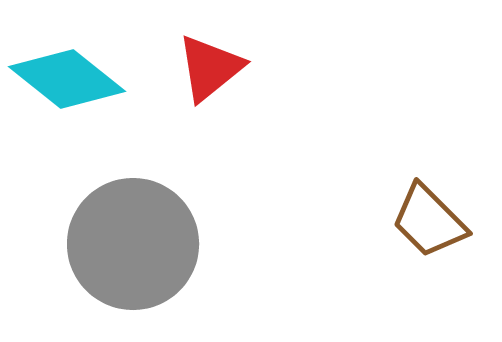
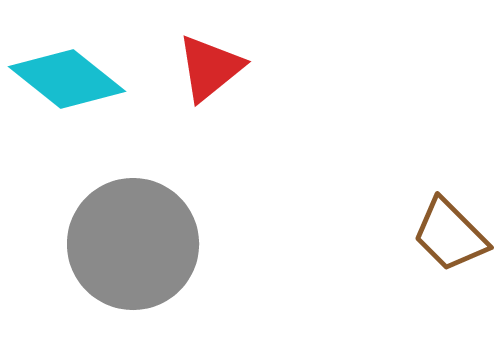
brown trapezoid: moved 21 px right, 14 px down
